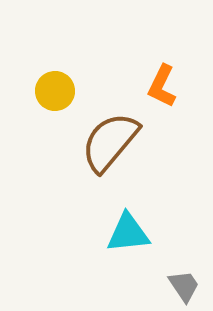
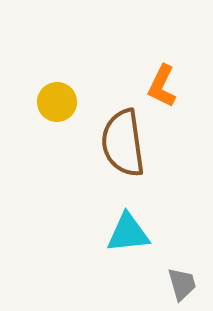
yellow circle: moved 2 px right, 11 px down
brown semicircle: moved 13 px right, 1 px down; rotated 48 degrees counterclockwise
gray trapezoid: moved 2 px left, 2 px up; rotated 18 degrees clockwise
